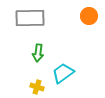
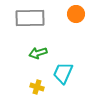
orange circle: moved 13 px left, 2 px up
green arrow: rotated 66 degrees clockwise
cyan trapezoid: rotated 30 degrees counterclockwise
